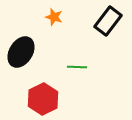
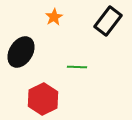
orange star: rotated 24 degrees clockwise
